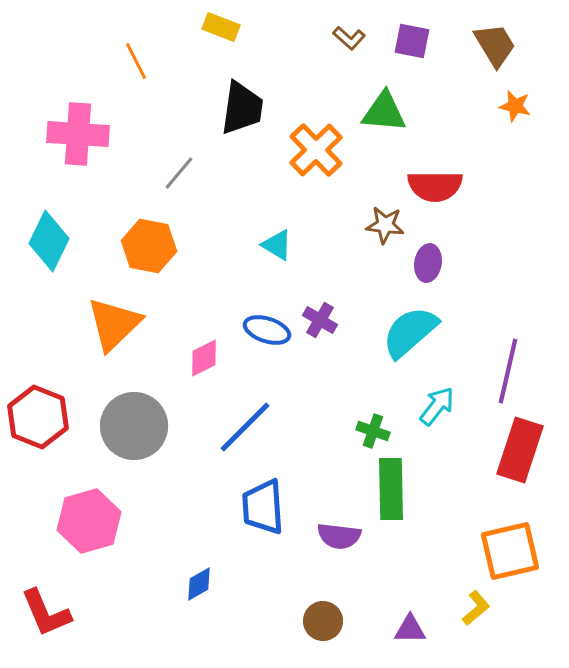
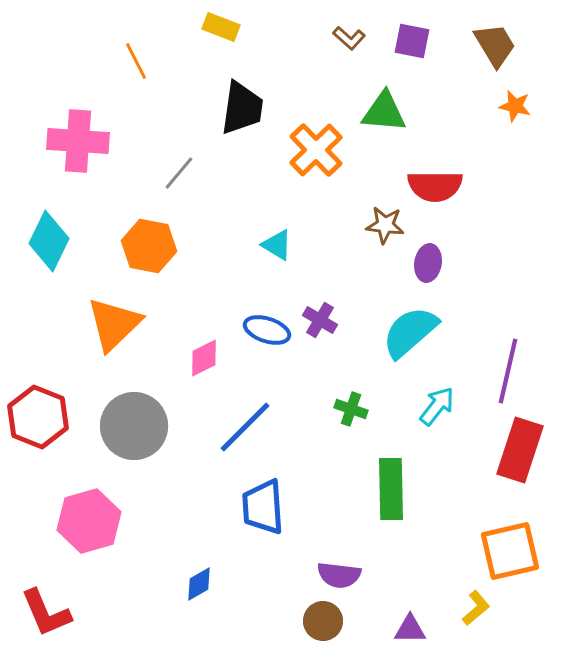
pink cross: moved 7 px down
green cross: moved 22 px left, 22 px up
purple semicircle: moved 39 px down
